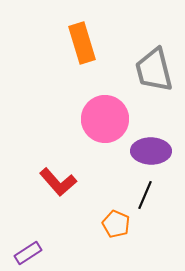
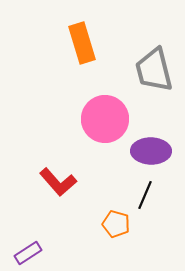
orange pentagon: rotated 8 degrees counterclockwise
